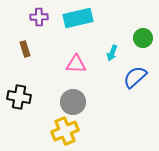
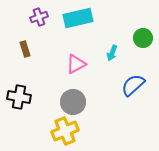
purple cross: rotated 18 degrees counterclockwise
pink triangle: rotated 30 degrees counterclockwise
blue semicircle: moved 2 px left, 8 px down
